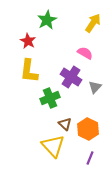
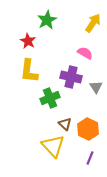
purple cross: rotated 20 degrees counterclockwise
gray triangle: moved 1 px right; rotated 16 degrees counterclockwise
